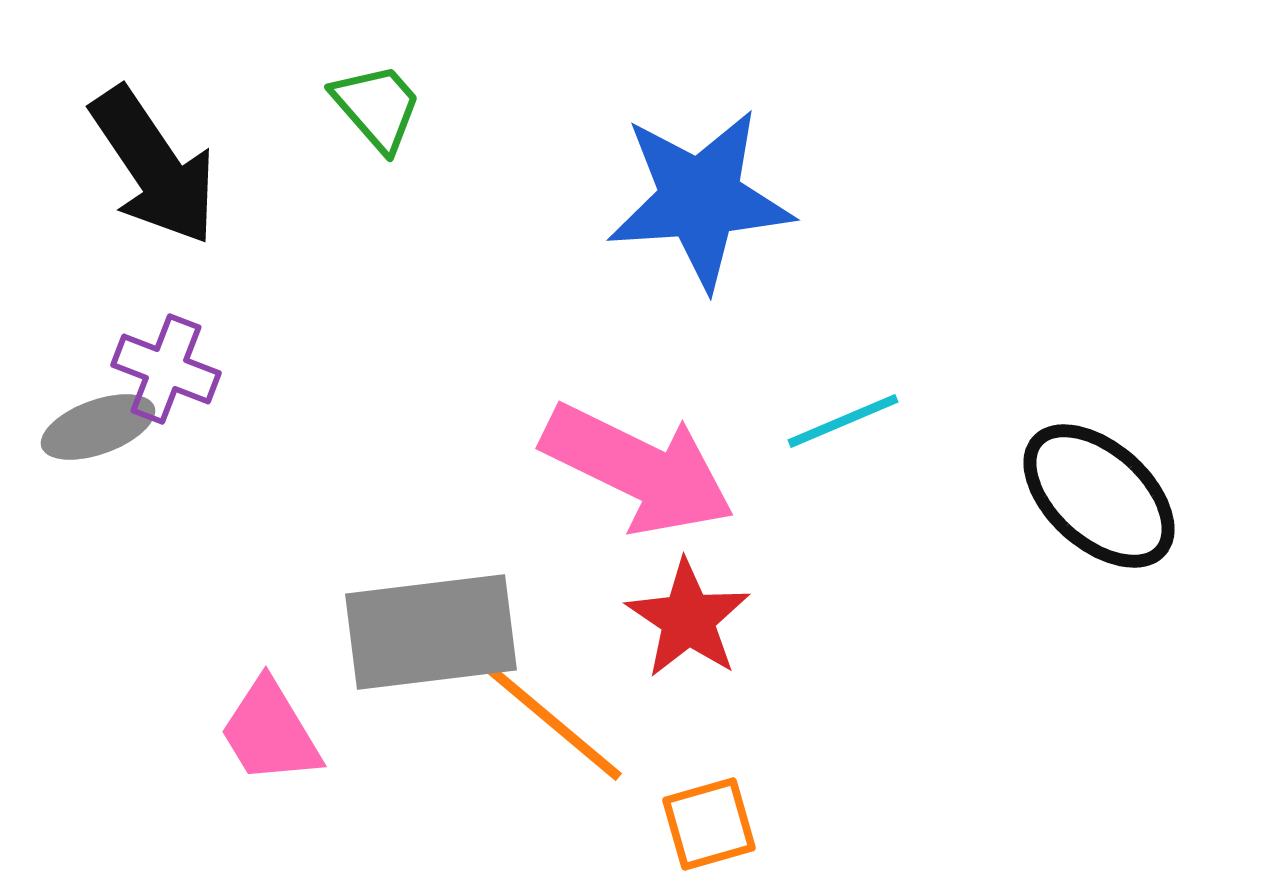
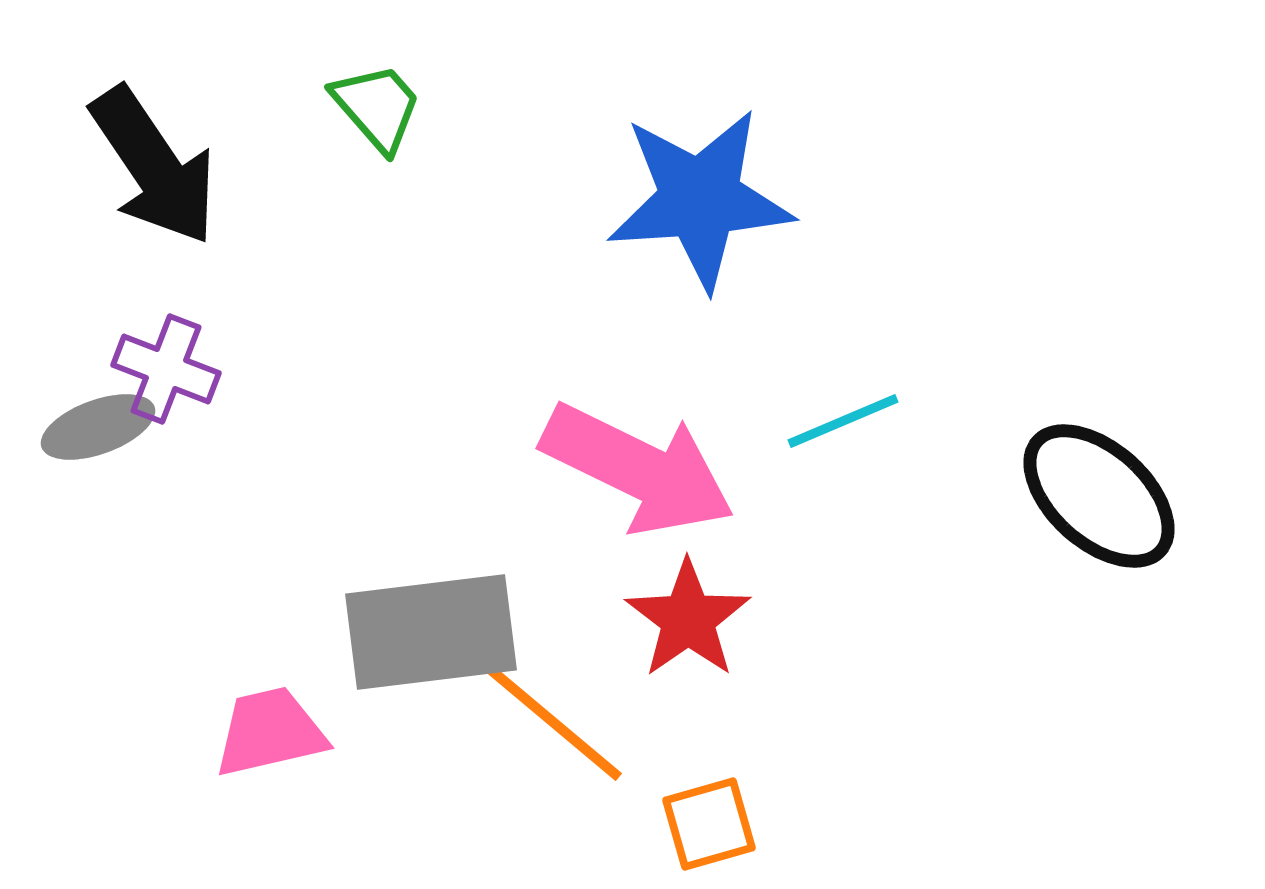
red star: rotated 3 degrees clockwise
pink trapezoid: rotated 108 degrees clockwise
